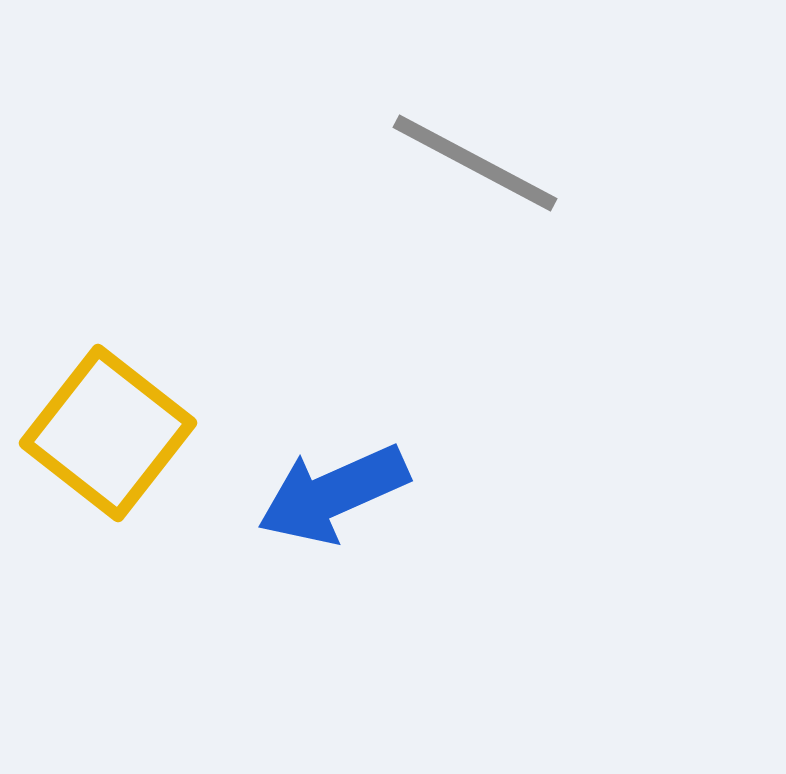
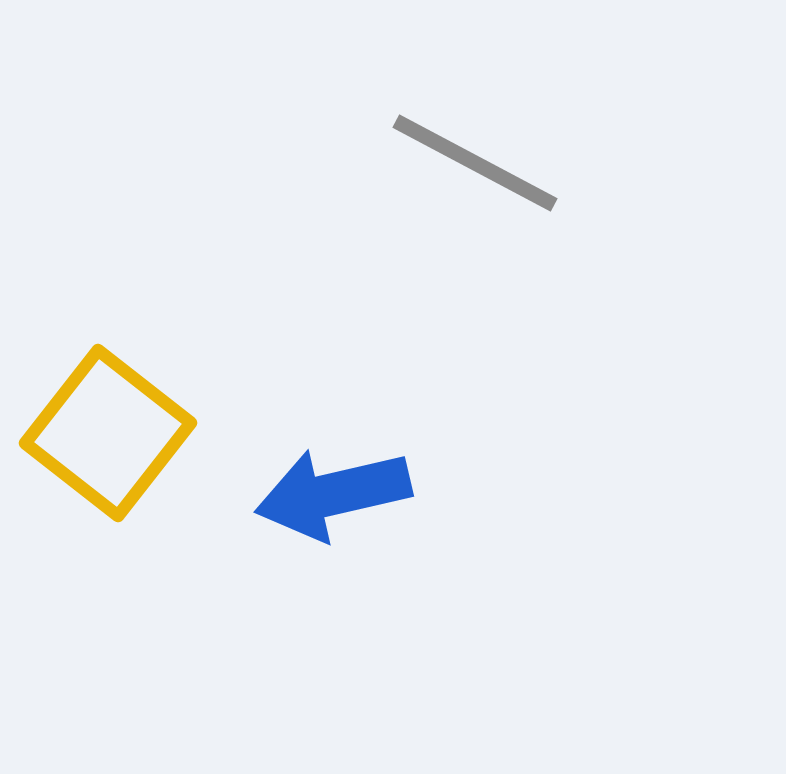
blue arrow: rotated 11 degrees clockwise
